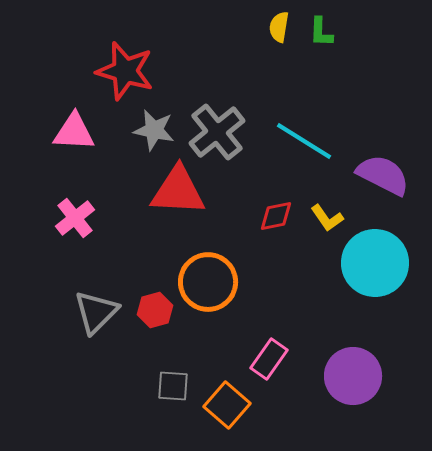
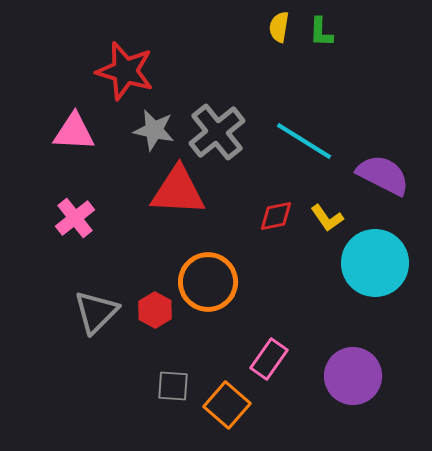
red hexagon: rotated 16 degrees counterclockwise
